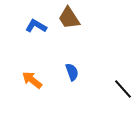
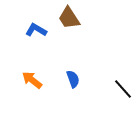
blue L-shape: moved 4 px down
blue semicircle: moved 1 px right, 7 px down
